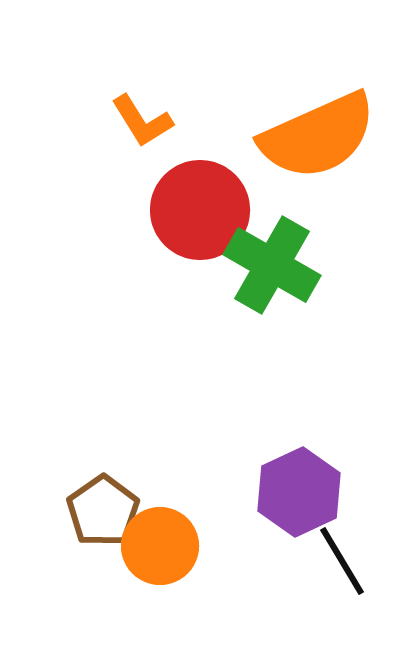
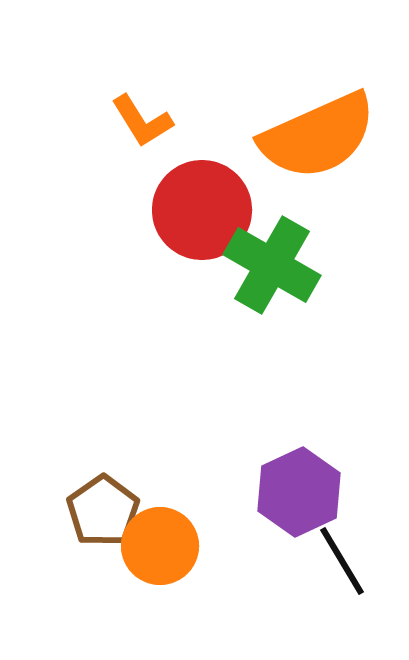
red circle: moved 2 px right
